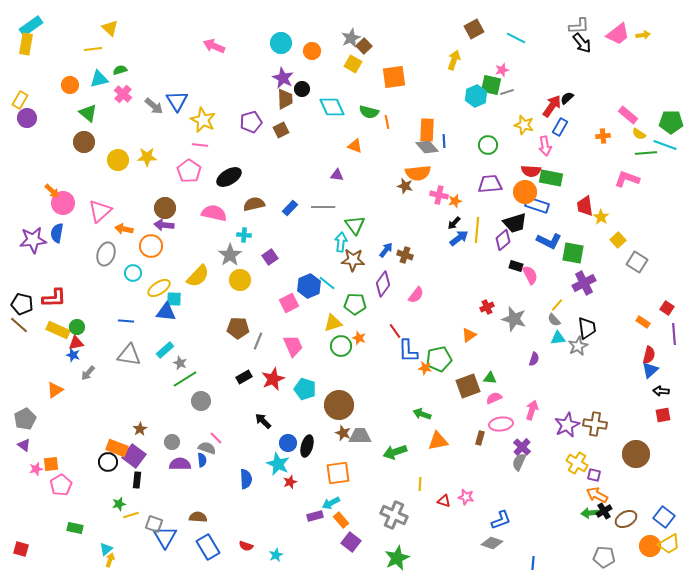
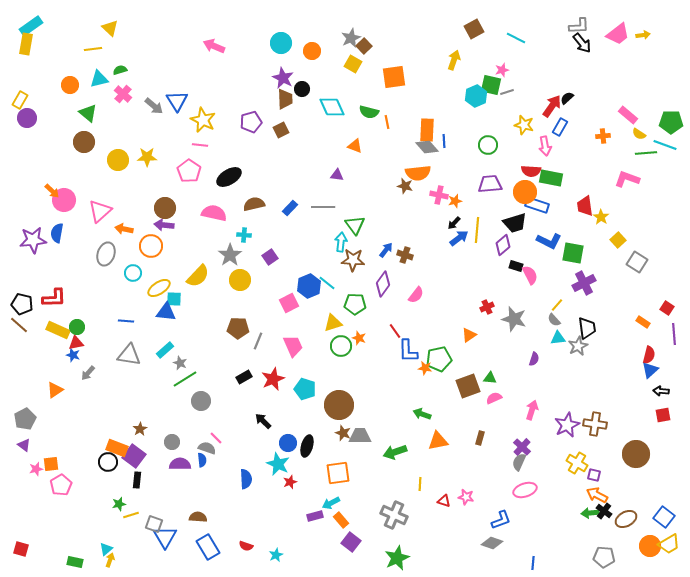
pink circle at (63, 203): moved 1 px right, 3 px up
purple diamond at (503, 240): moved 5 px down
pink ellipse at (501, 424): moved 24 px right, 66 px down; rotated 10 degrees counterclockwise
black cross at (604, 511): rotated 21 degrees counterclockwise
green rectangle at (75, 528): moved 34 px down
